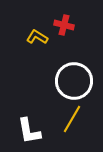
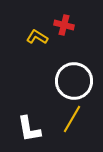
white L-shape: moved 2 px up
